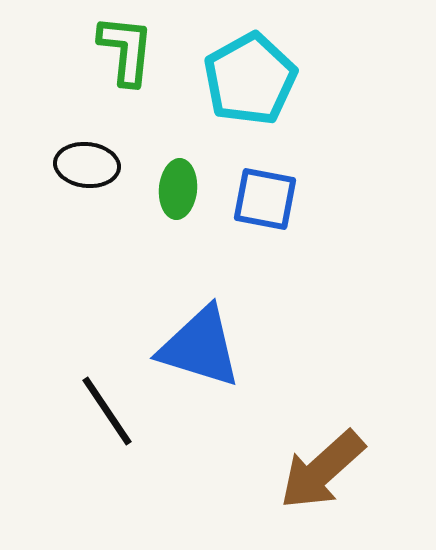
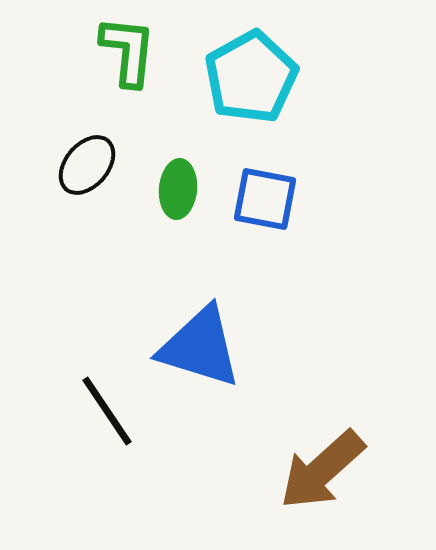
green L-shape: moved 2 px right, 1 px down
cyan pentagon: moved 1 px right, 2 px up
black ellipse: rotated 56 degrees counterclockwise
